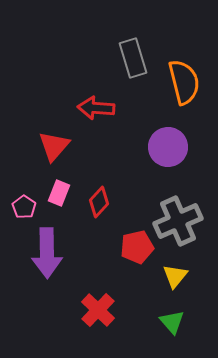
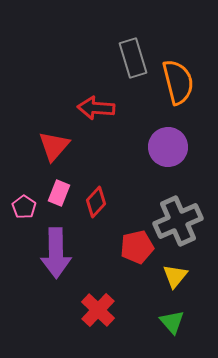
orange semicircle: moved 6 px left
red diamond: moved 3 px left
purple arrow: moved 9 px right
